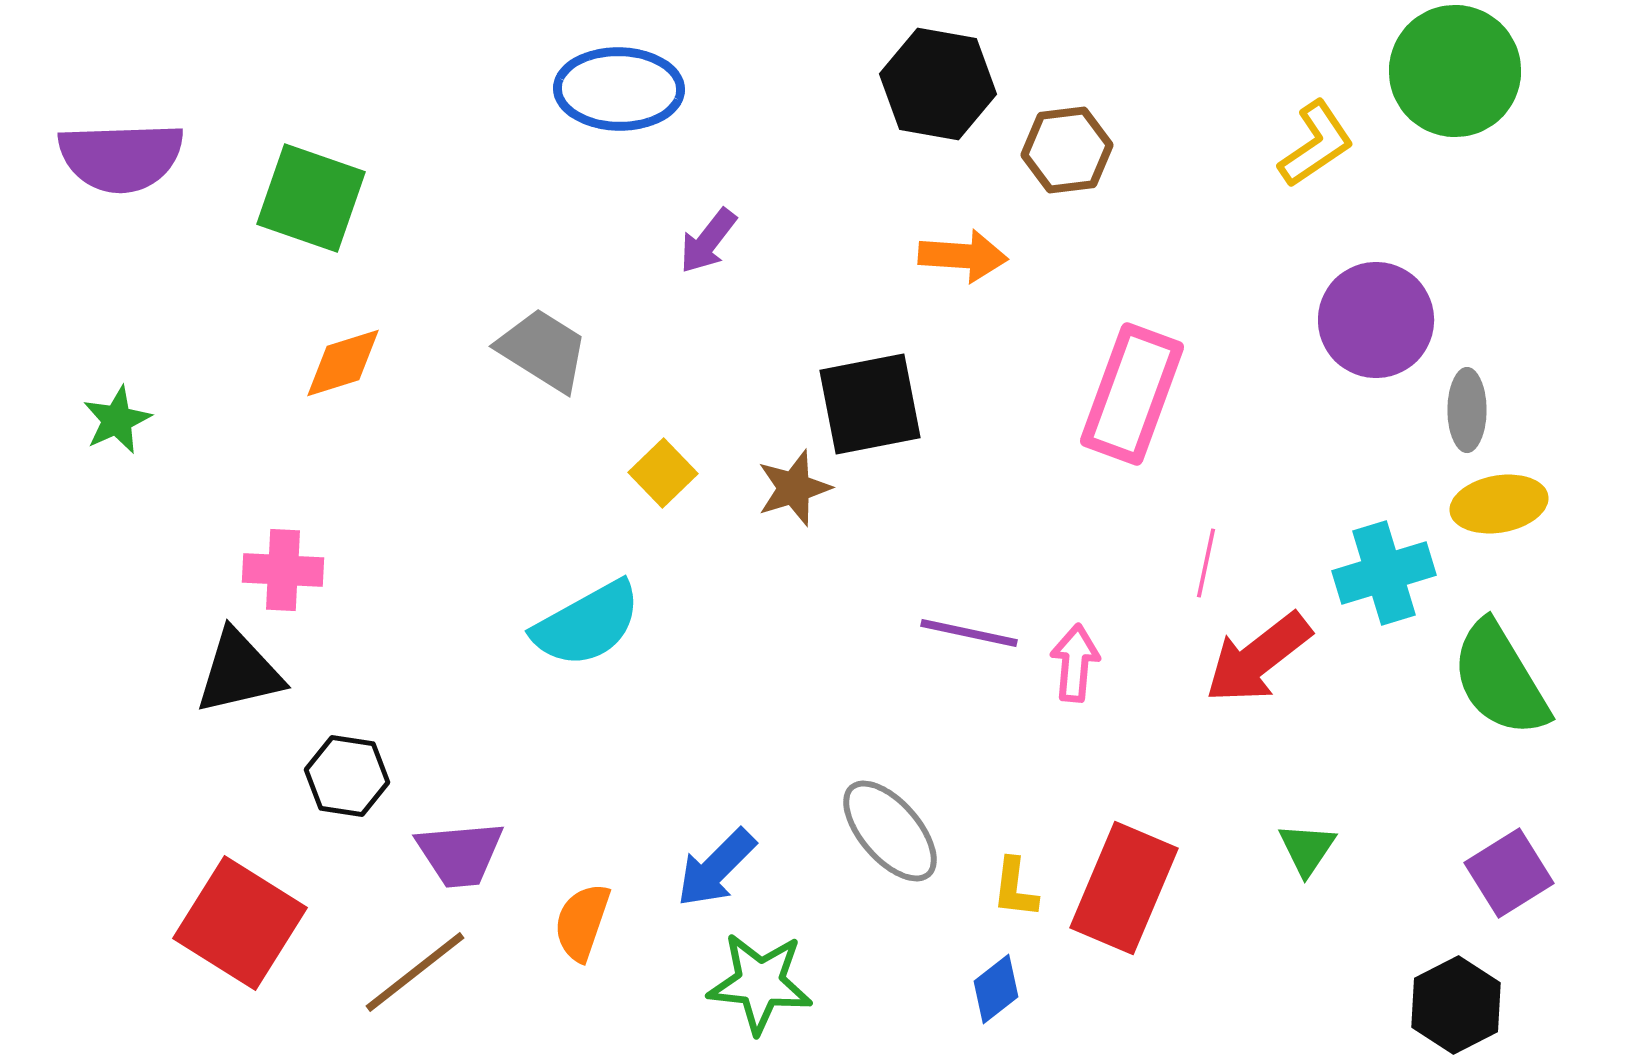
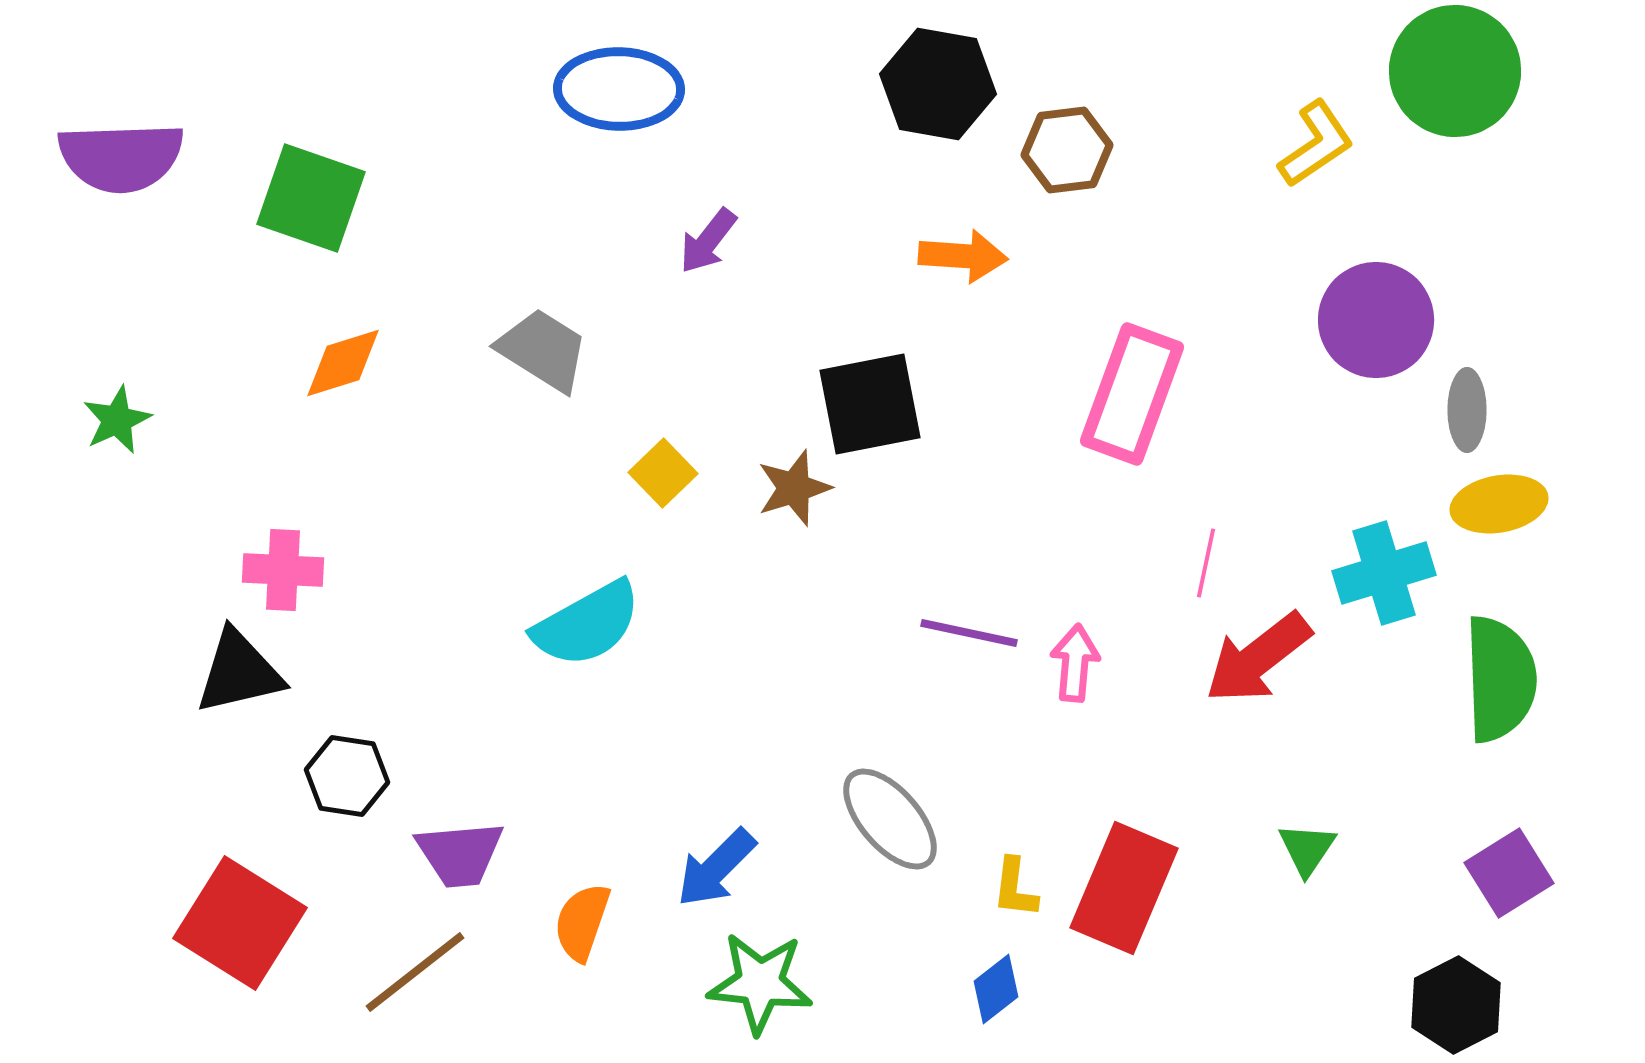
green semicircle at (1500, 679): rotated 151 degrees counterclockwise
gray ellipse at (890, 831): moved 12 px up
